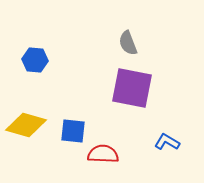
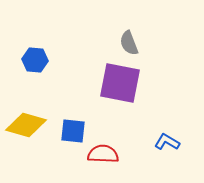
gray semicircle: moved 1 px right
purple square: moved 12 px left, 5 px up
